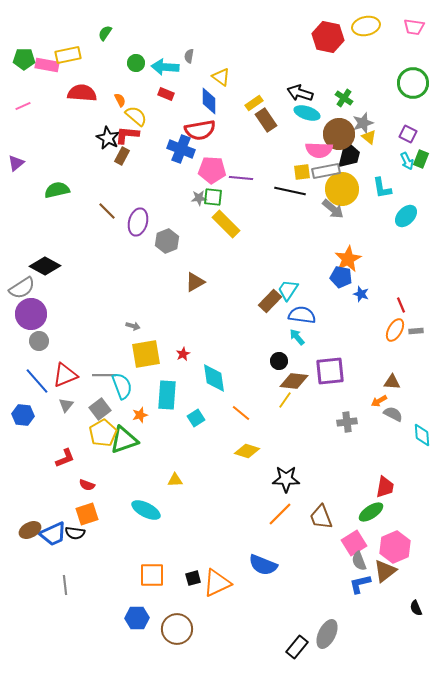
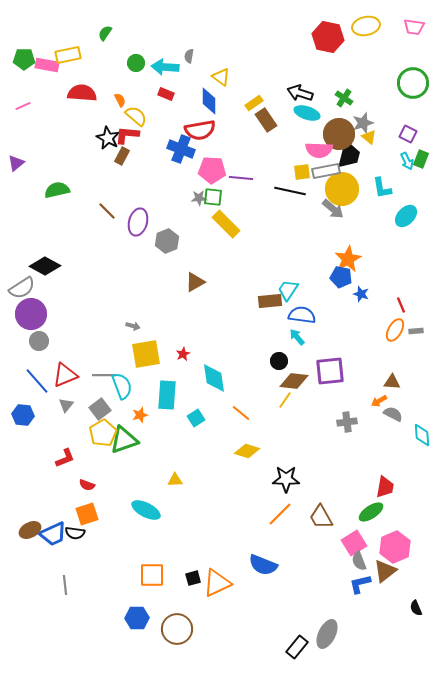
brown rectangle at (270, 301): rotated 40 degrees clockwise
brown trapezoid at (321, 517): rotated 8 degrees counterclockwise
